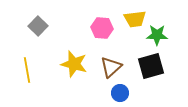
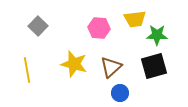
pink hexagon: moved 3 px left
black square: moved 3 px right
